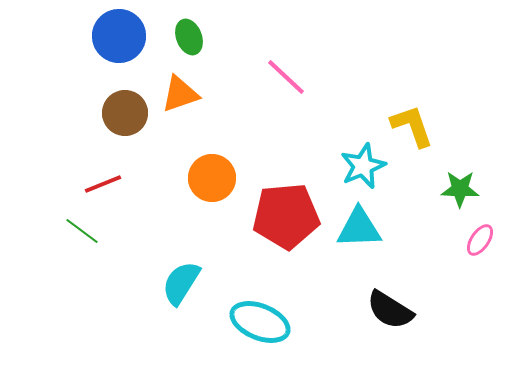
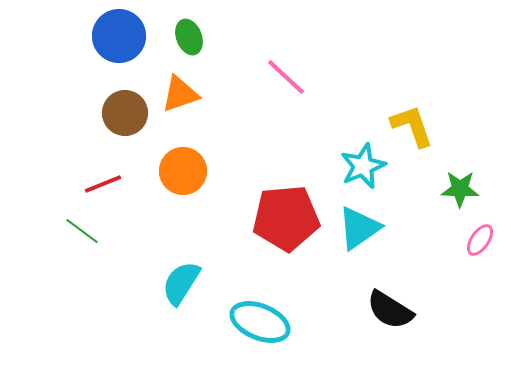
orange circle: moved 29 px left, 7 px up
red pentagon: moved 2 px down
cyan triangle: rotated 33 degrees counterclockwise
